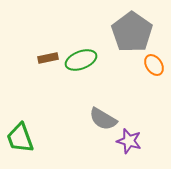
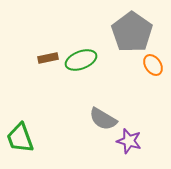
orange ellipse: moved 1 px left
